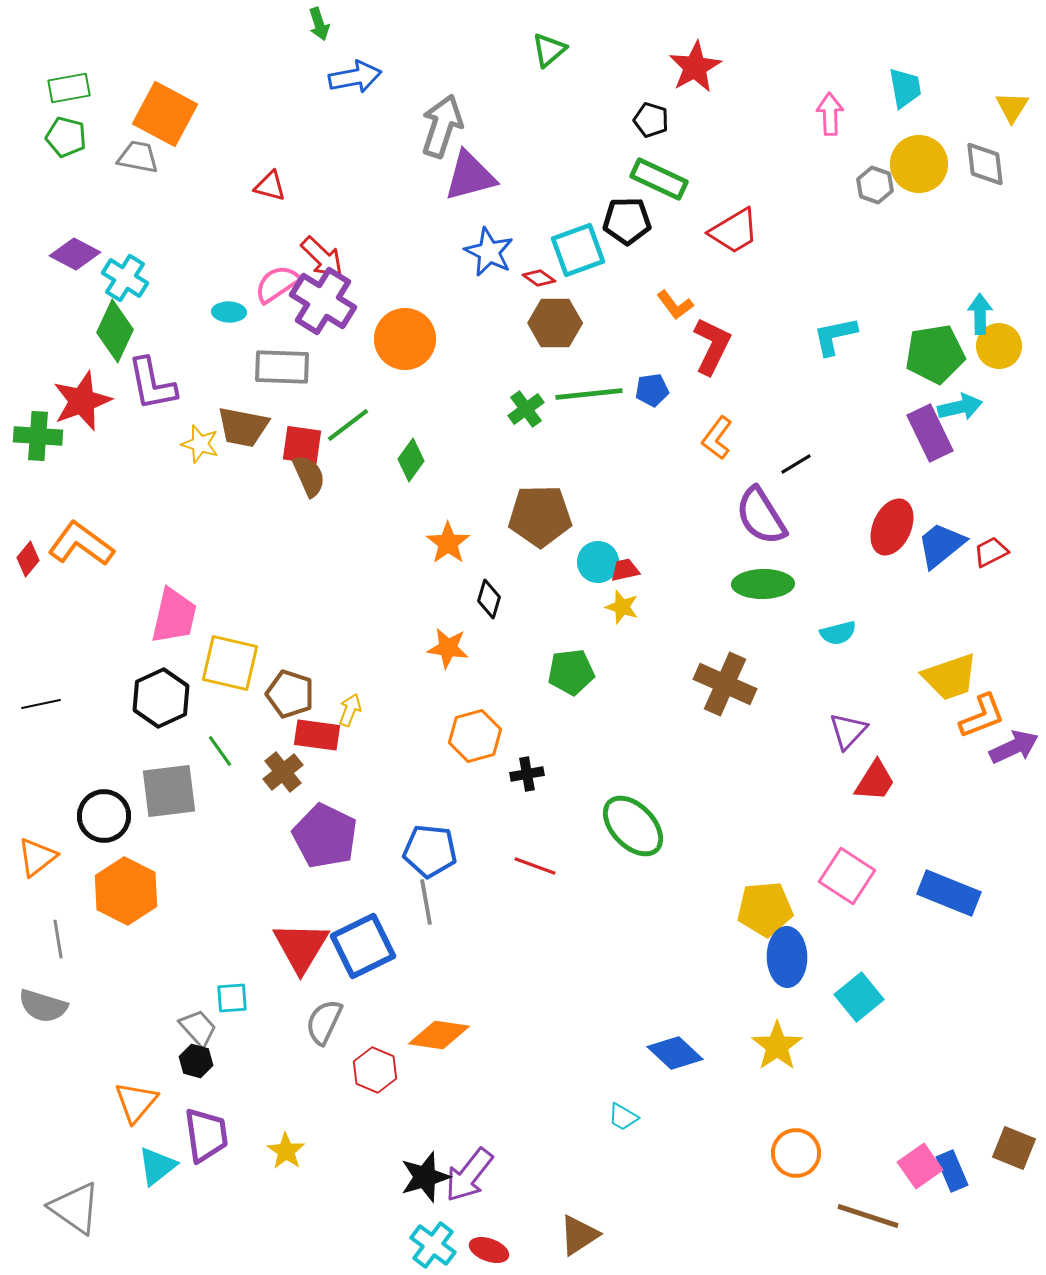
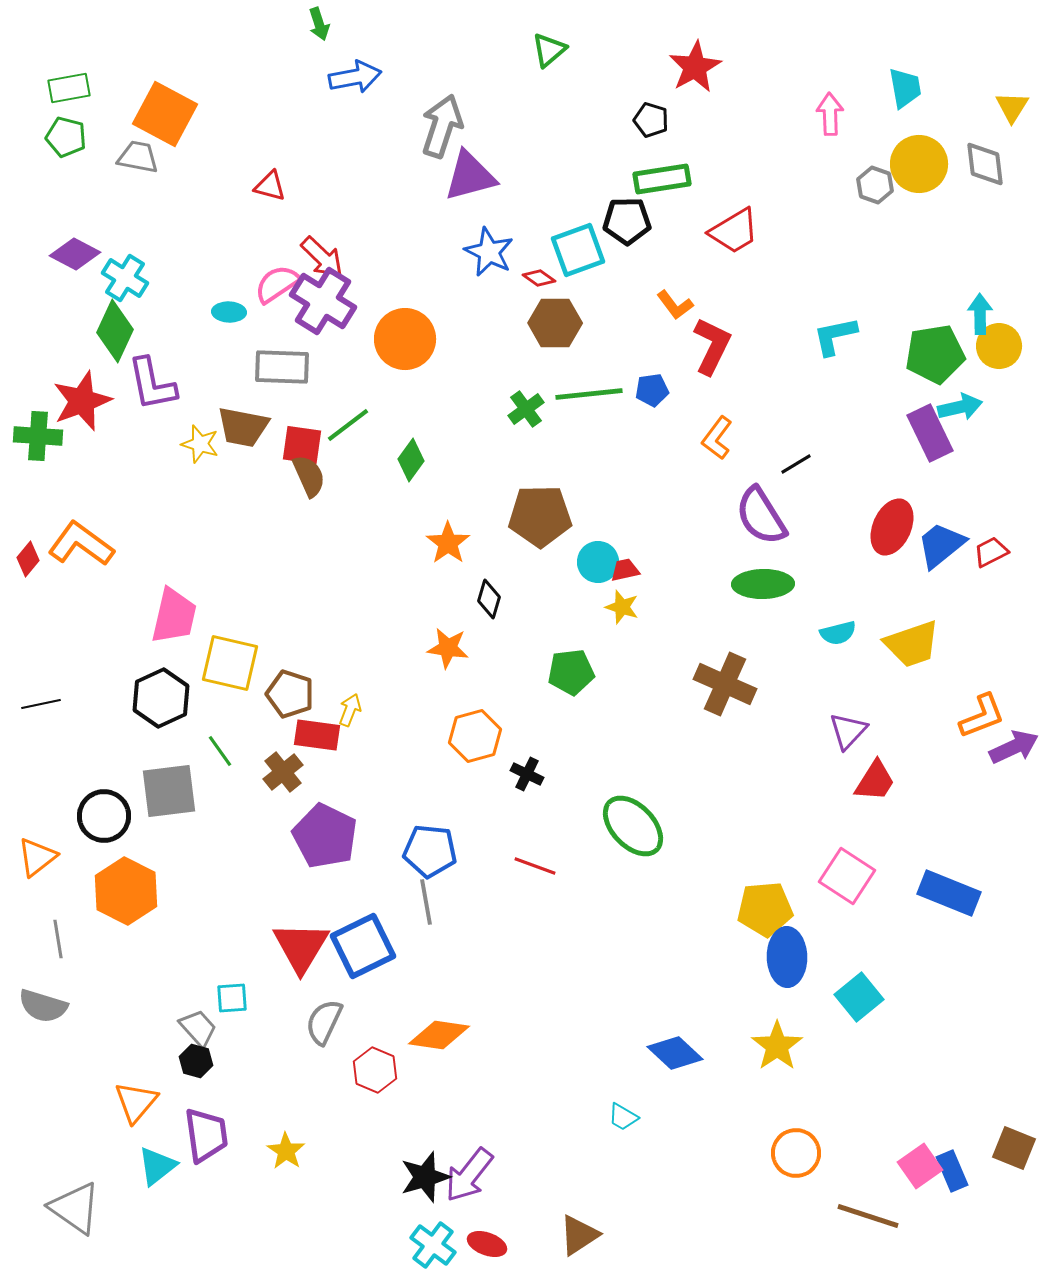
green rectangle at (659, 179): moved 3 px right; rotated 34 degrees counterclockwise
yellow trapezoid at (950, 677): moved 38 px left, 33 px up
black cross at (527, 774): rotated 36 degrees clockwise
red ellipse at (489, 1250): moved 2 px left, 6 px up
